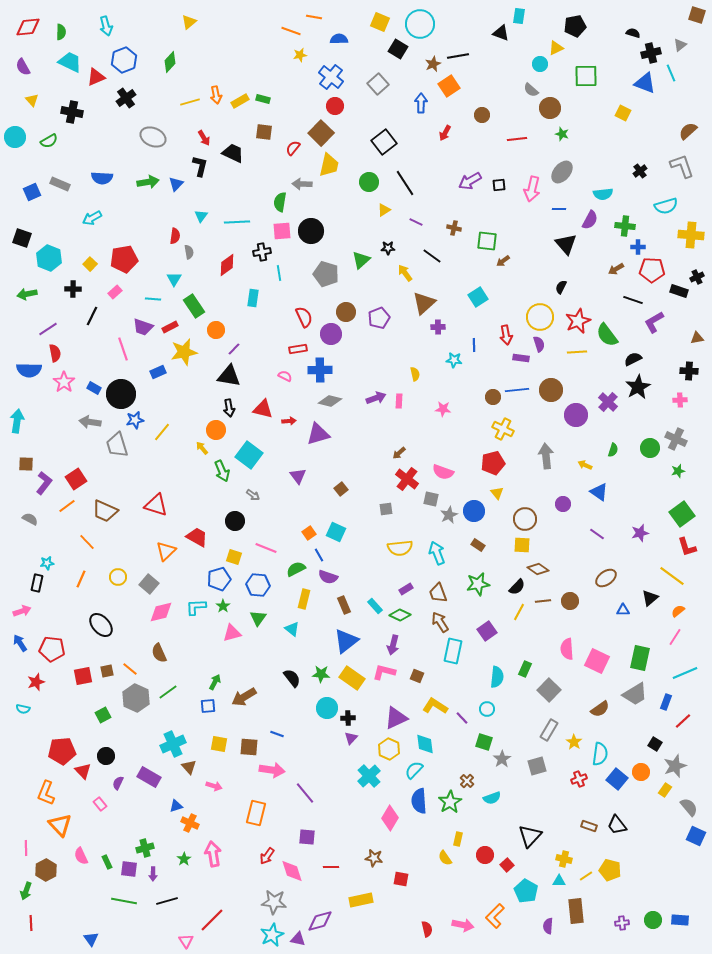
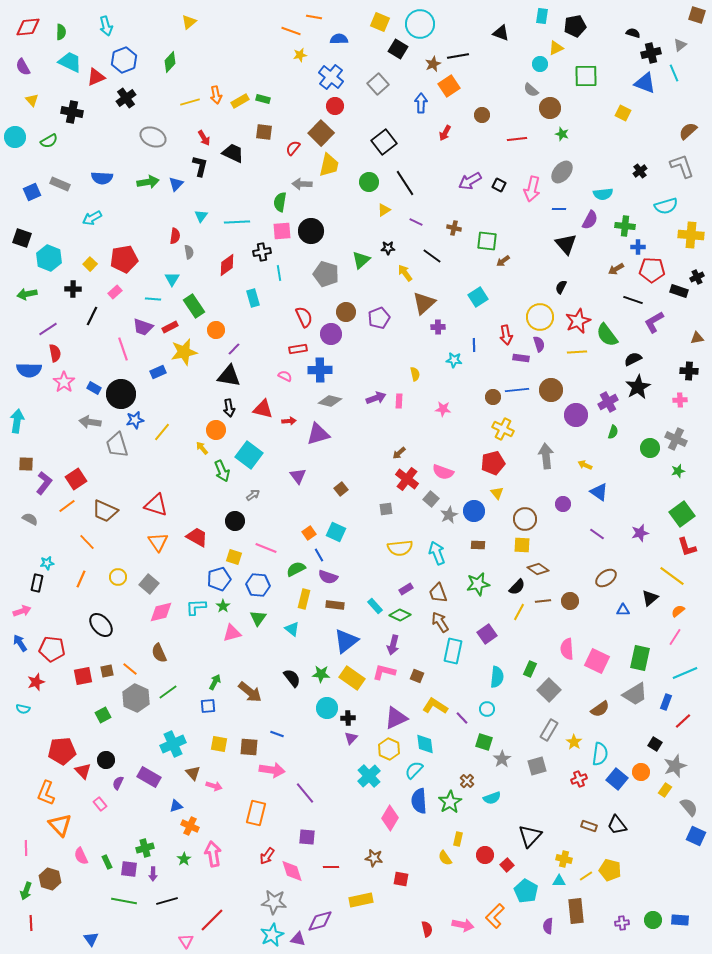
cyan rectangle at (519, 16): moved 23 px right
cyan line at (671, 73): moved 3 px right
black square at (499, 185): rotated 32 degrees clockwise
cyan triangle at (174, 279): moved 2 px left
cyan rectangle at (253, 298): rotated 24 degrees counterclockwise
purple cross at (608, 402): rotated 18 degrees clockwise
green semicircle at (613, 450): moved 18 px up
gray arrow at (253, 495): rotated 72 degrees counterclockwise
gray square at (431, 499): rotated 28 degrees clockwise
brown rectangle at (478, 545): rotated 32 degrees counterclockwise
orange triangle at (166, 551): moved 8 px left, 9 px up; rotated 20 degrees counterclockwise
brown rectangle at (344, 605): moved 9 px left; rotated 60 degrees counterclockwise
purple square at (487, 631): moved 3 px down
green rectangle at (525, 669): moved 5 px right
brown arrow at (244, 697): moved 6 px right, 5 px up; rotated 110 degrees counterclockwise
black circle at (106, 756): moved 4 px down
brown triangle at (189, 767): moved 4 px right, 6 px down
orange cross at (190, 823): moved 3 px down
brown hexagon at (46, 870): moved 4 px right, 9 px down; rotated 15 degrees counterclockwise
